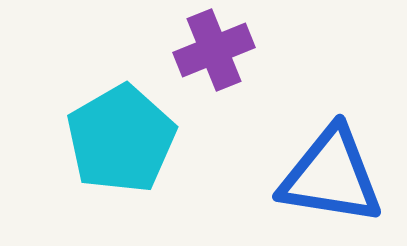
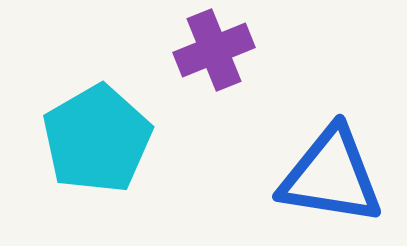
cyan pentagon: moved 24 px left
